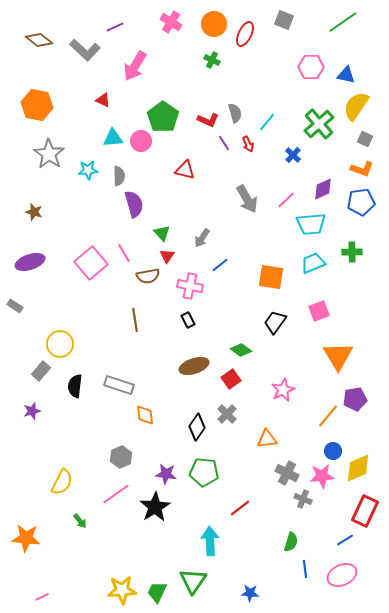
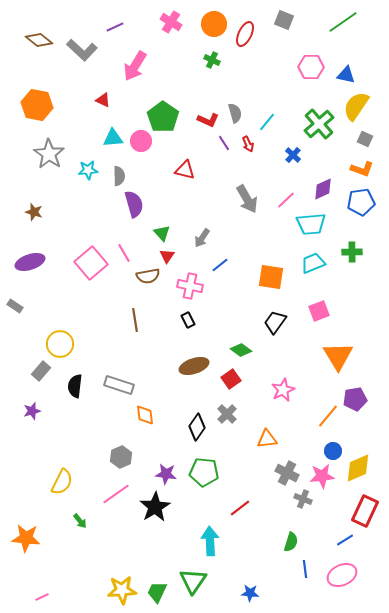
gray L-shape at (85, 50): moved 3 px left
